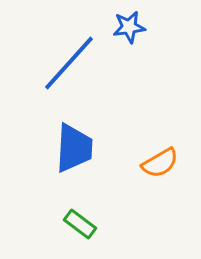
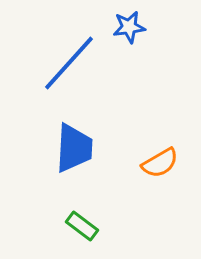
green rectangle: moved 2 px right, 2 px down
